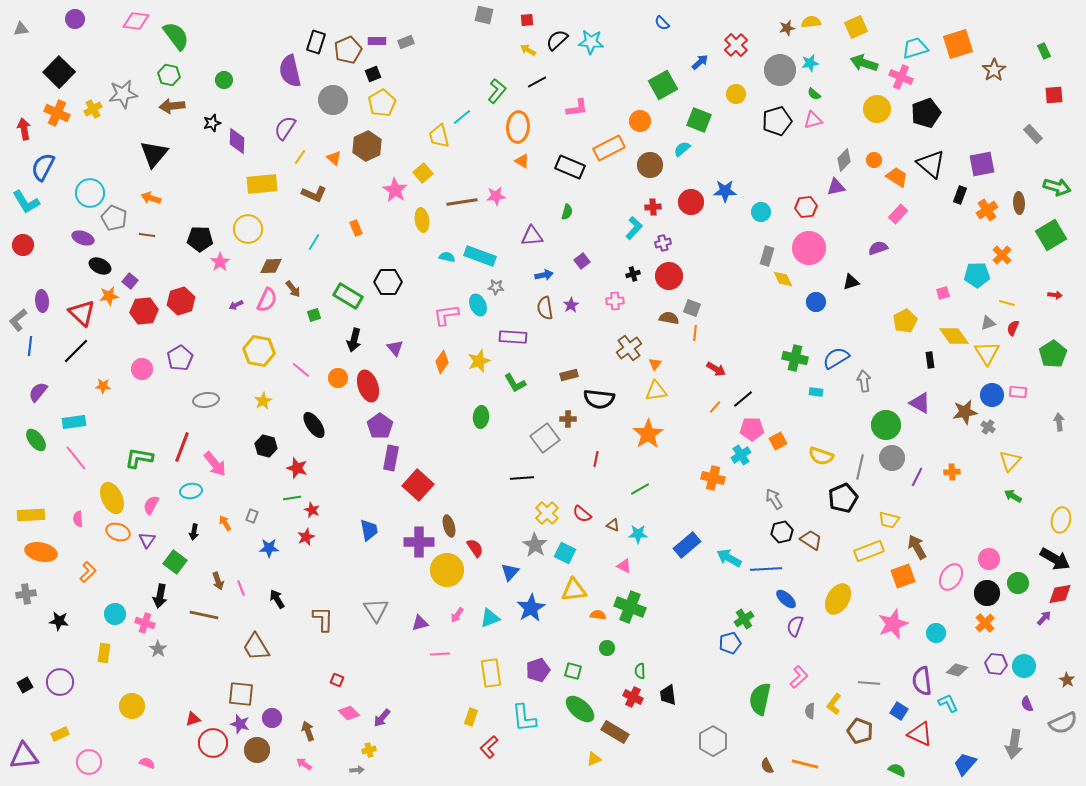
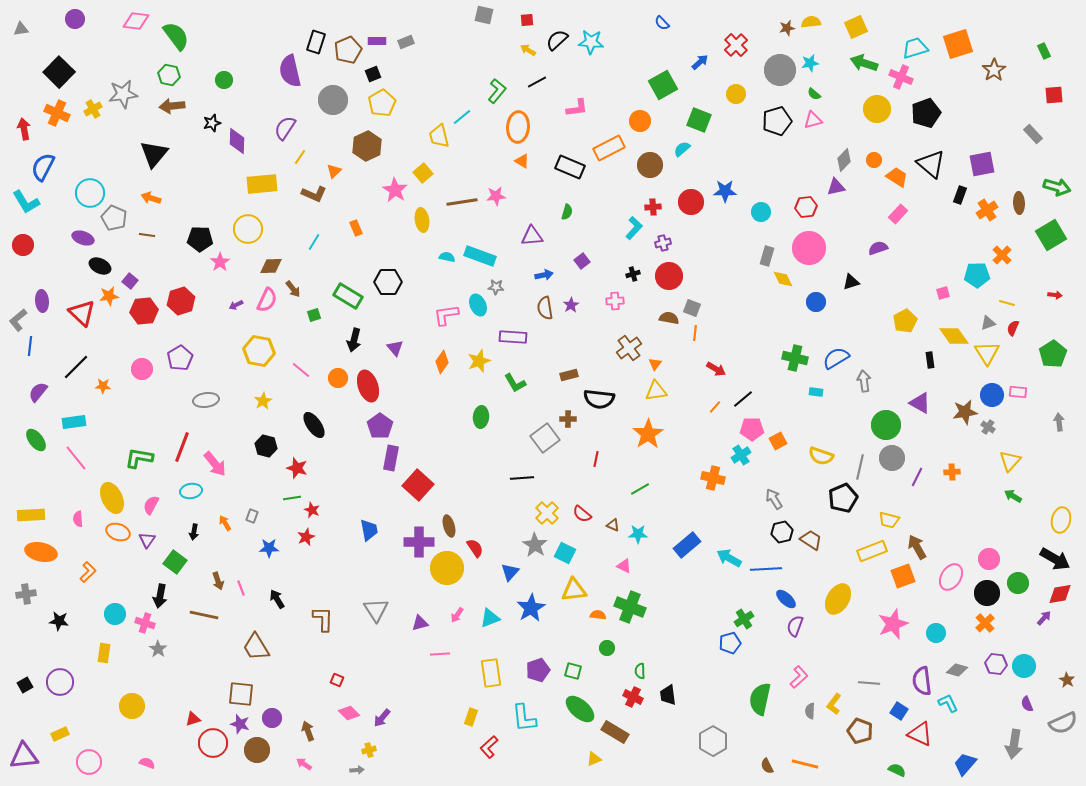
orange triangle at (334, 158): moved 13 px down; rotated 35 degrees clockwise
black line at (76, 351): moved 16 px down
yellow rectangle at (869, 551): moved 3 px right
yellow circle at (447, 570): moved 2 px up
